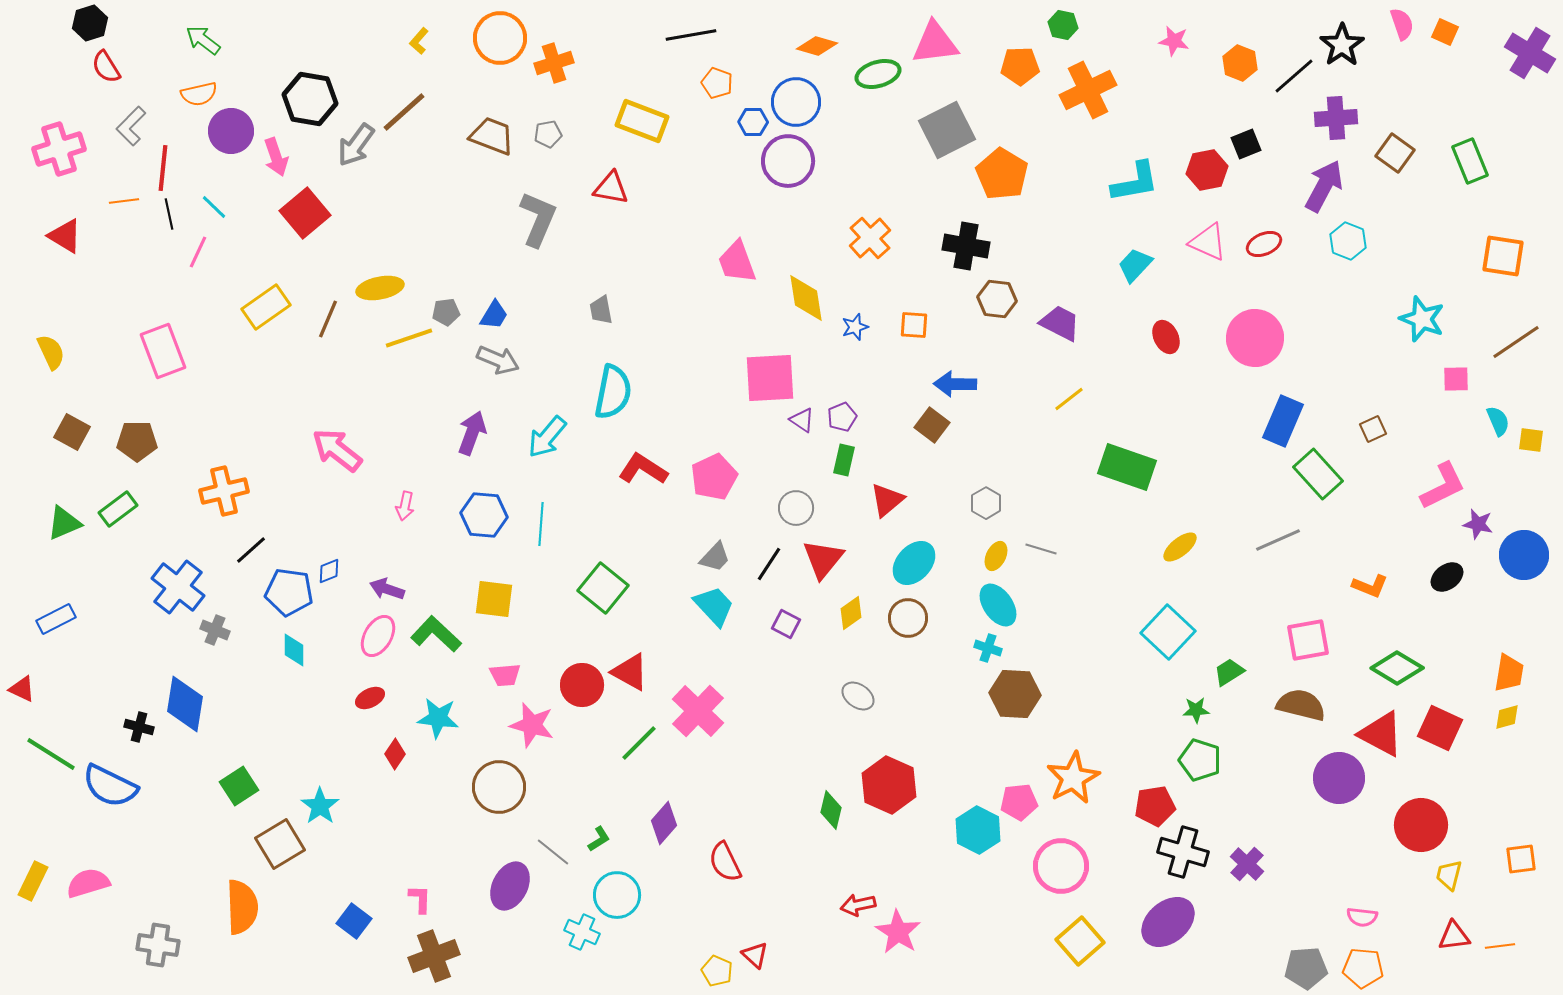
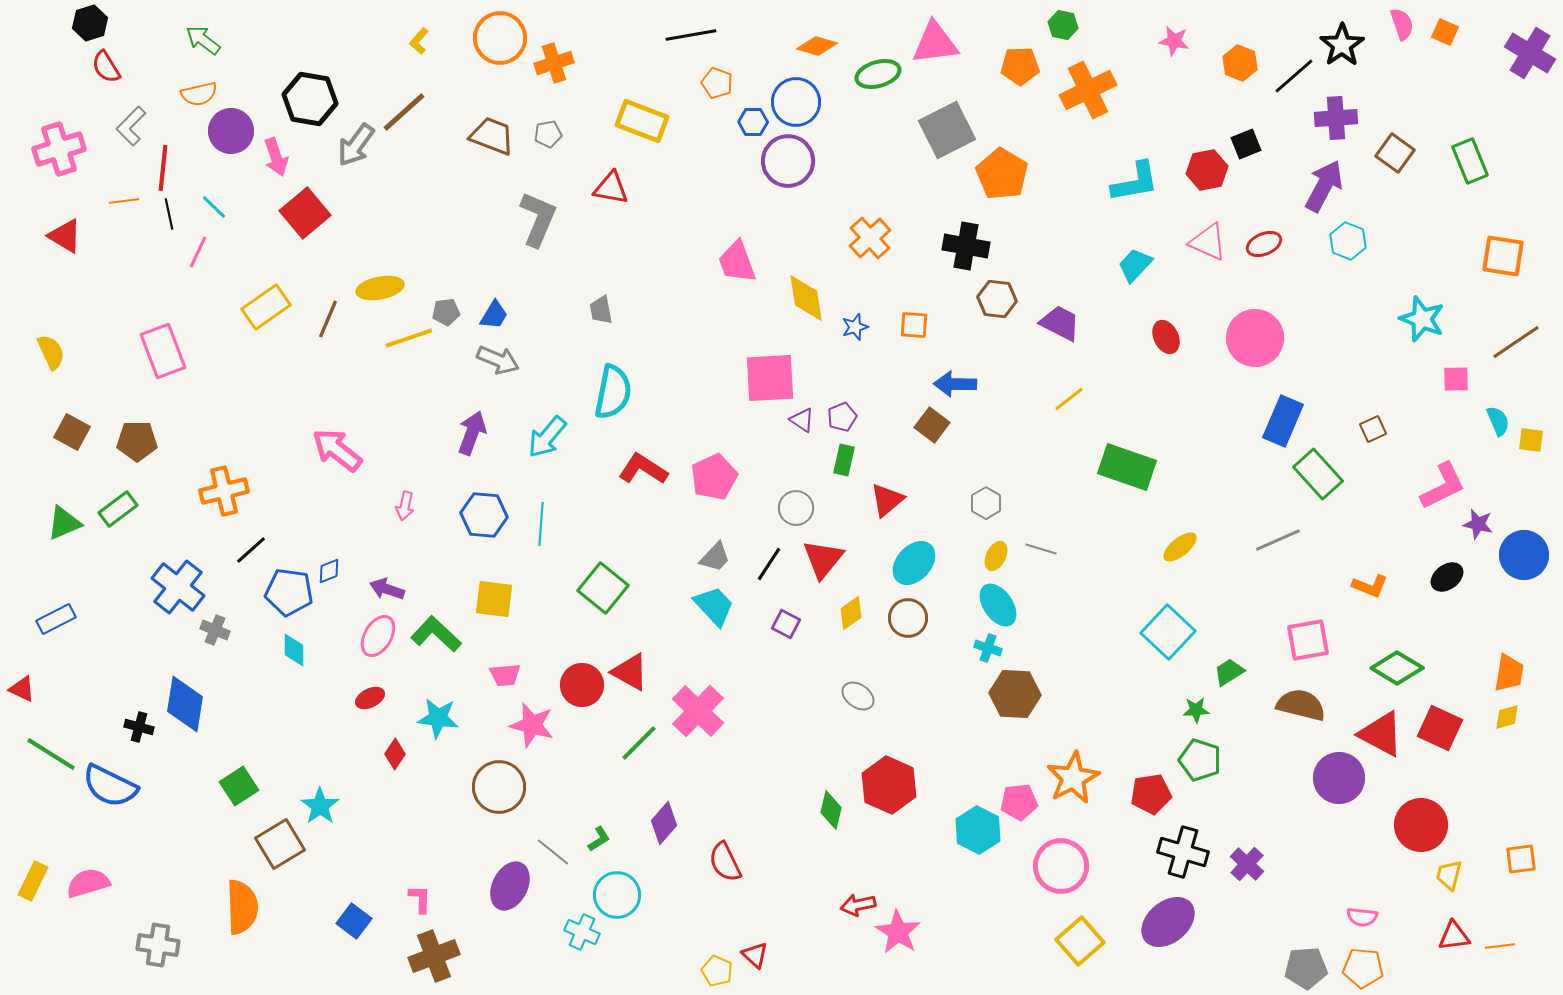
red pentagon at (1155, 806): moved 4 px left, 12 px up
